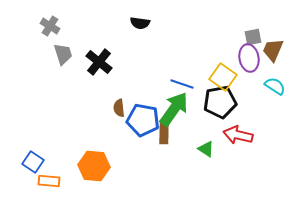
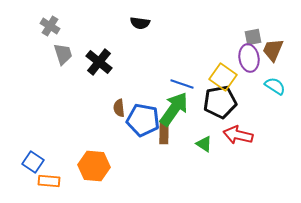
green triangle: moved 2 px left, 5 px up
